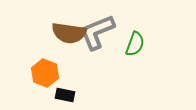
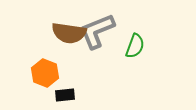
gray L-shape: moved 1 px up
green semicircle: moved 2 px down
black rectangle: rotated 18 degrees counterclockwise
